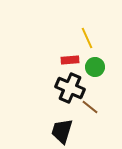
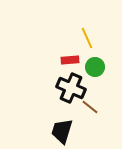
black cross: moved 1 px right
